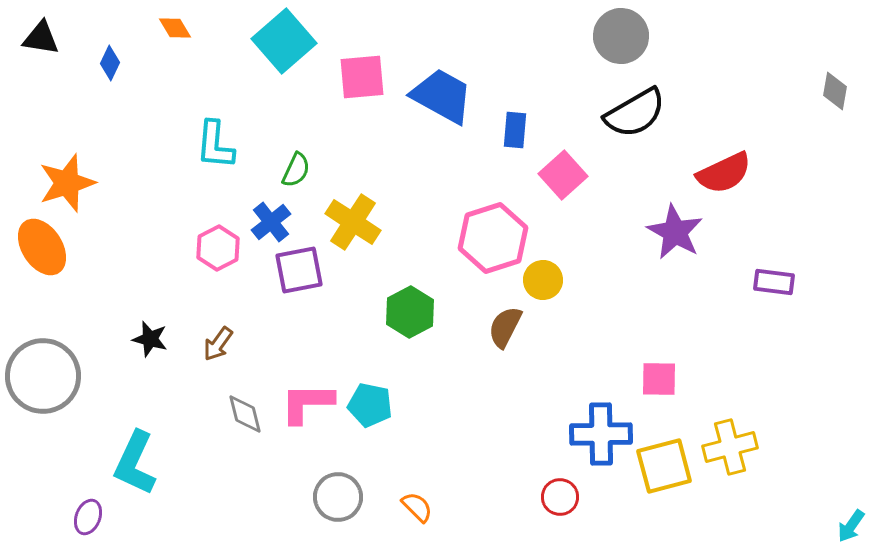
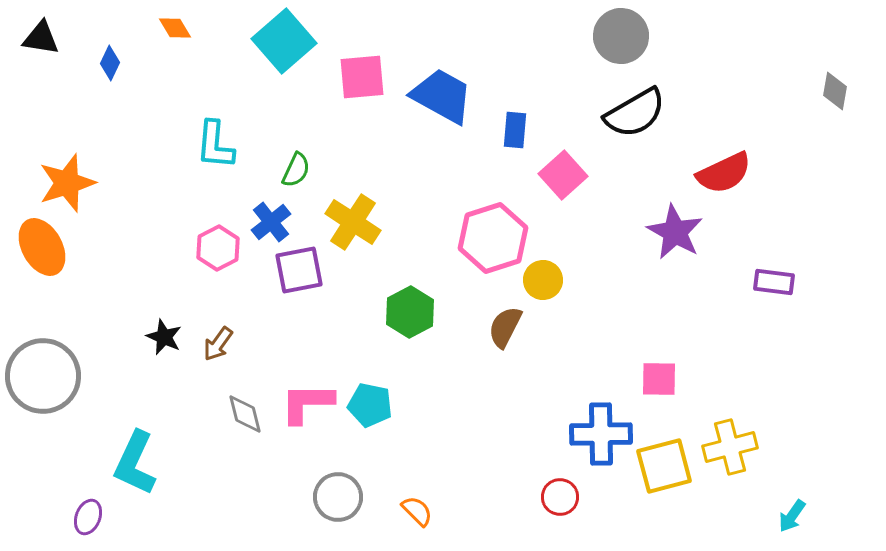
orange ellipse at (42, 247): rotated 4 degrees clockwise
black star at (150, 339): moved 14 px right, 2 px up; rotated 9 degrees clockwise
orange semicircle at (417, 507): moved 4 px down
cyan arrow at (851, 526): moved 59 px left, 10 px up
